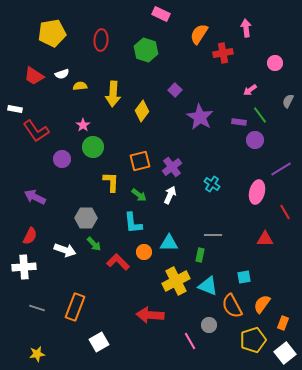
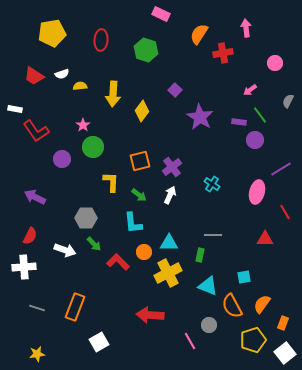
yellow cross at (176, 281): moved 8 px left, 8 px up
